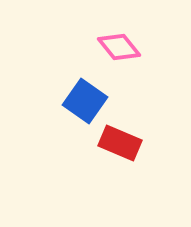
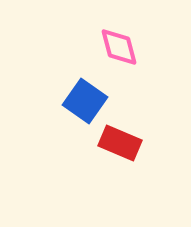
pink diamond: rotated 24 degrees clockwise
